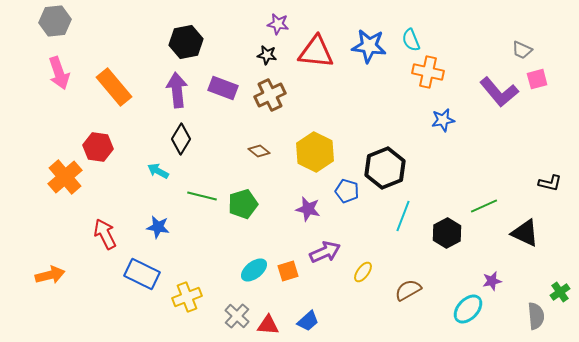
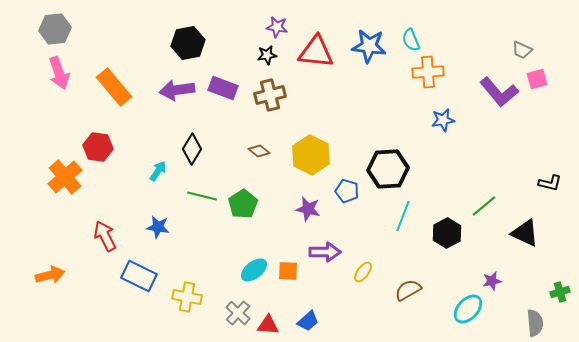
gray hexagon at (55, 21): moved 8 px down
purple star at (278, 24): moved 1 px left, 3 px down
black hexagon at (186, 42): moved 2 px right, 1 px down
black star at (267, 55): rotated 18 degrees counterclockwise
orange cross at (428, 72): rotated 16 degrees counterclockwise
purple arrow at (177, 90): rotated 92 degrees counterclockwise
brown cross at (270, 95): rotated 12 degrees clockwise
black diamond at (181, 139): moved 11 px right, 10 px down
yellow hexagon at (315, 152): moved 4 px left, 3 px down
black hexagon at (385, 168): moved 3 px right, 1 px down; rotated 18 degrees clockwise
cyan arrow at (158, 171): rotated 95 degrees clockwise
green pentagon at (243, 204): rotated 16 degrees counterclockwise
green line at (484, 206): rotated 16 degrees counterclockwise
red arrow at (105, 234): moved 2 px down
purple arrow at (325, 252): rotated 24 degrees clockwise
orange square at (288, 271): rotated 20 degrees clockwise
blue rectangle at (142, 274): moved 3 px left, 2 px down
green cross at (560, 292): rotated 18 degrees clockwise
yellow cross at (187, 297): rotated 32 degrees clockwise
gray cross at (237, 316): moved 1 px right, 3 px up
gray semicircle at (536, 316): moved 1 px left, 7 px down
